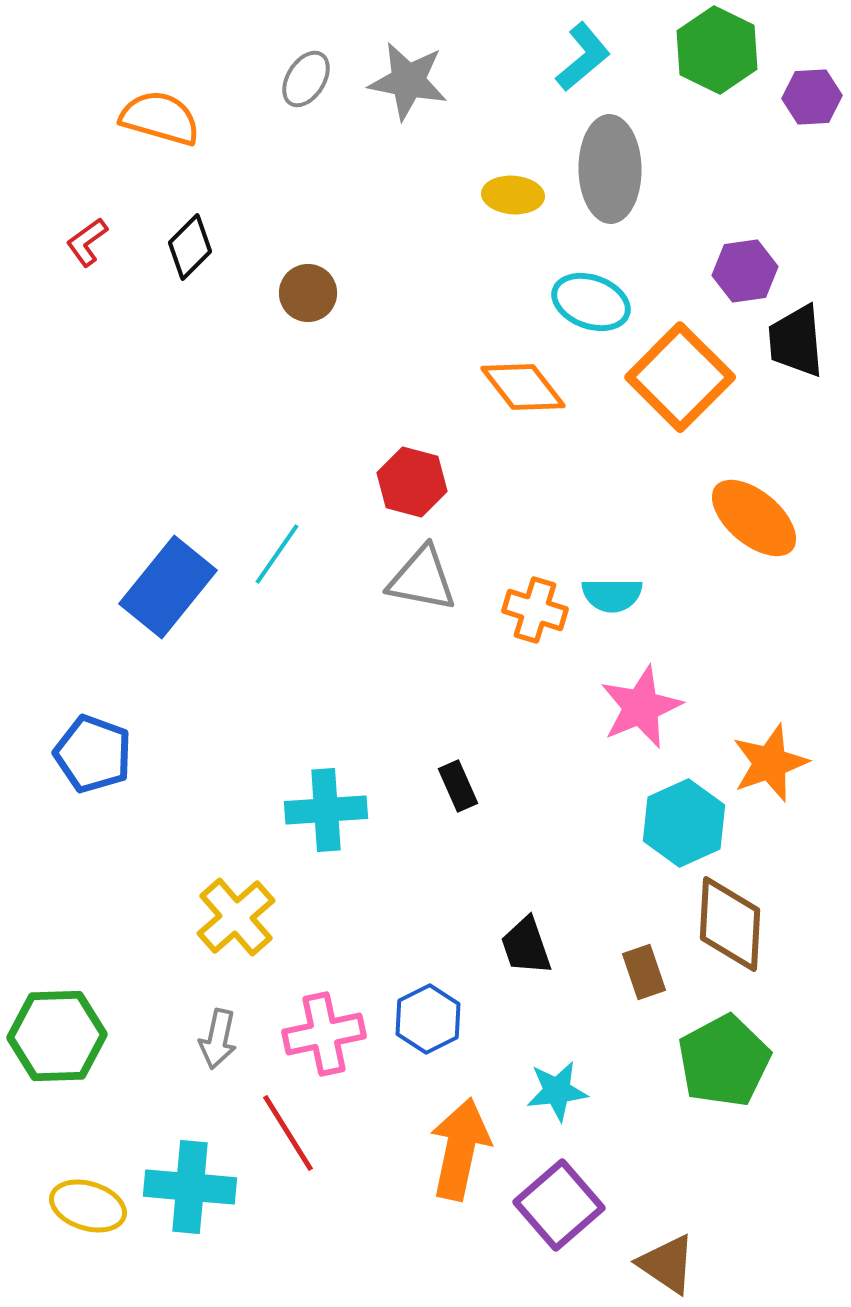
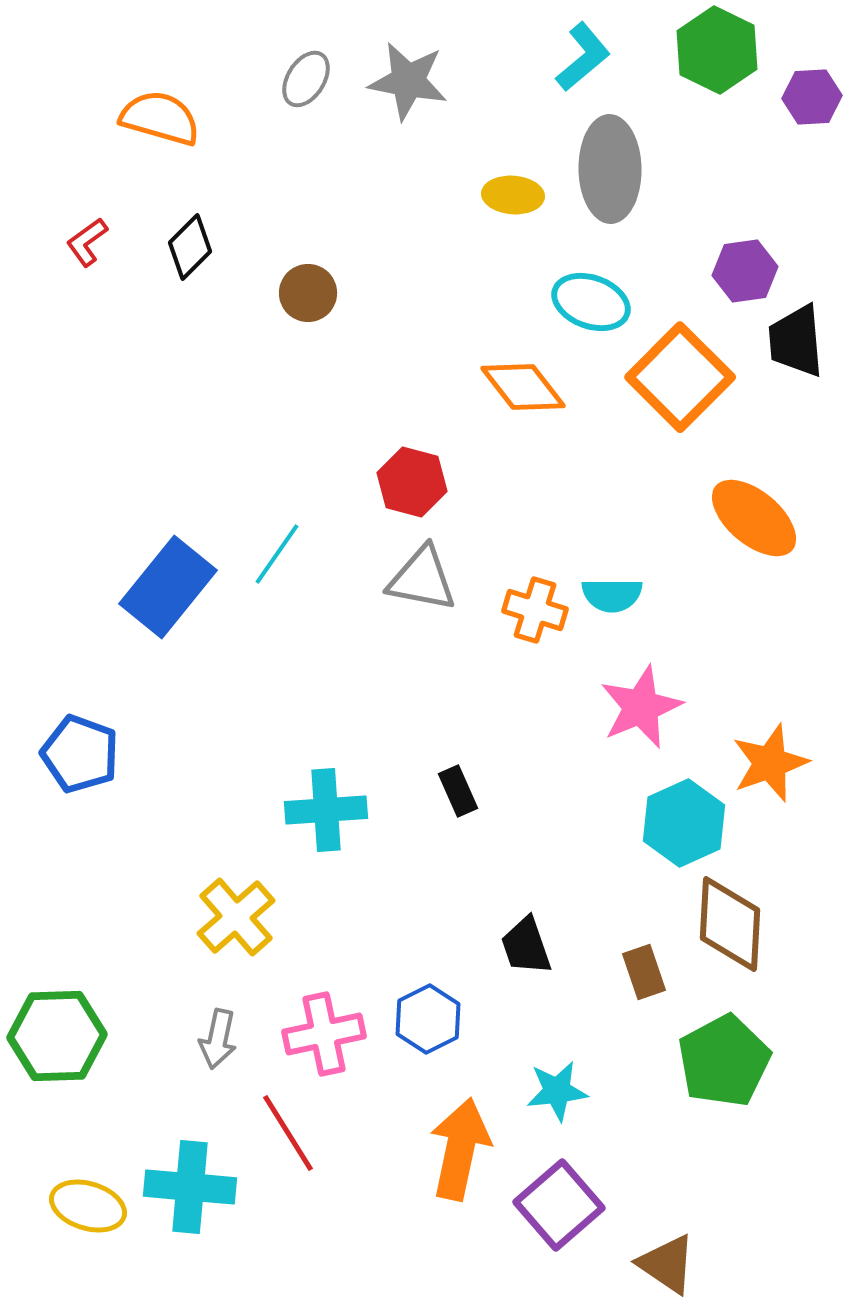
blue pentagon at (93, 754): moved 13 px left
black rectangle at (458, 786): moved 5 px down
